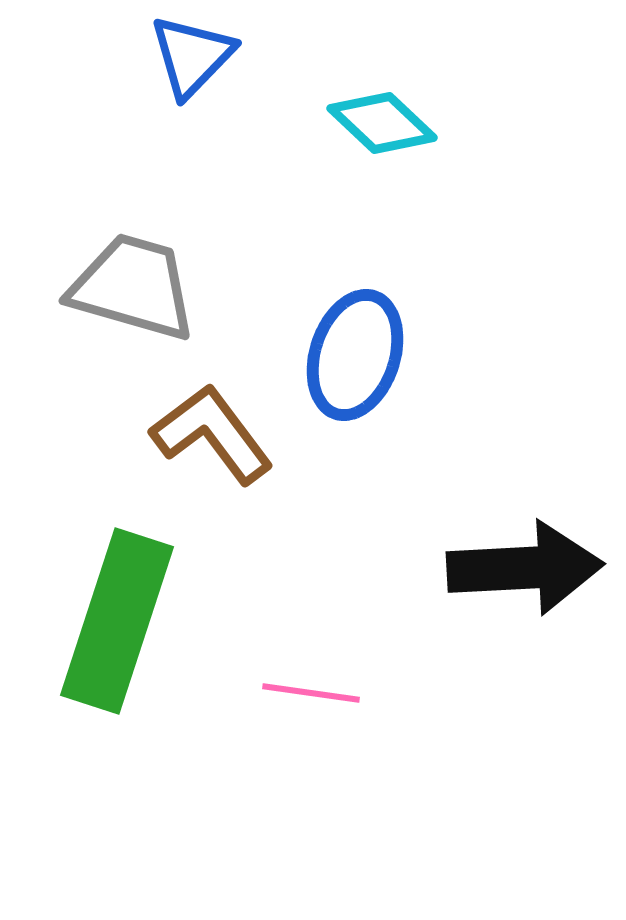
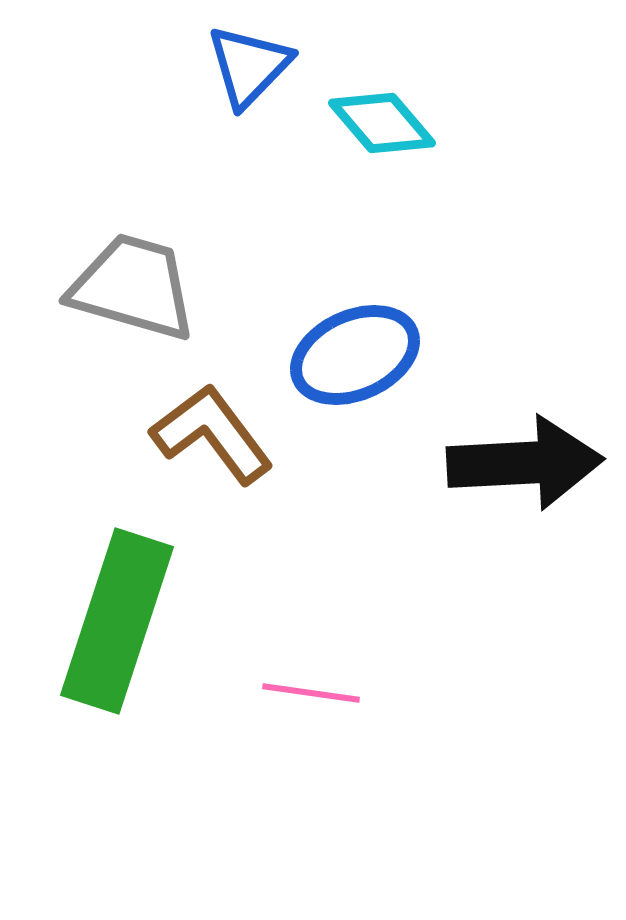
blue triangle: moved 57 px right, 10 px down
cyan diamond: rotated 6 degrees clockwise
blue ellipse: rotated 48 degrees clockwise
black arrow: moved 105 px up
